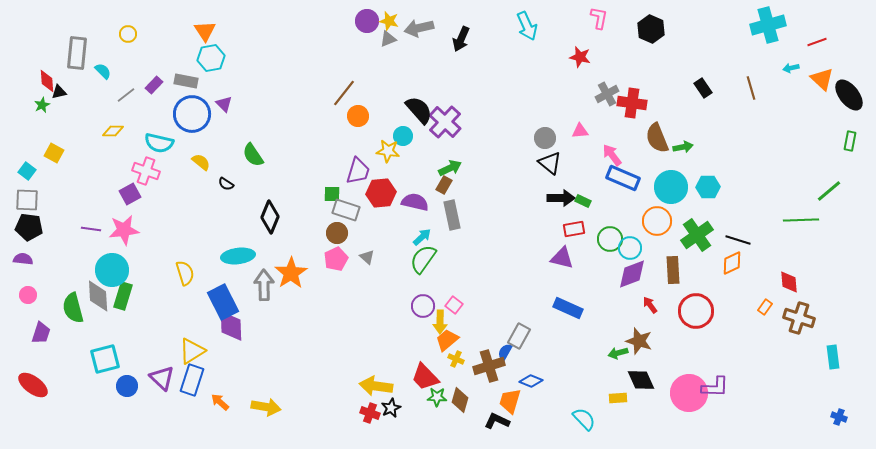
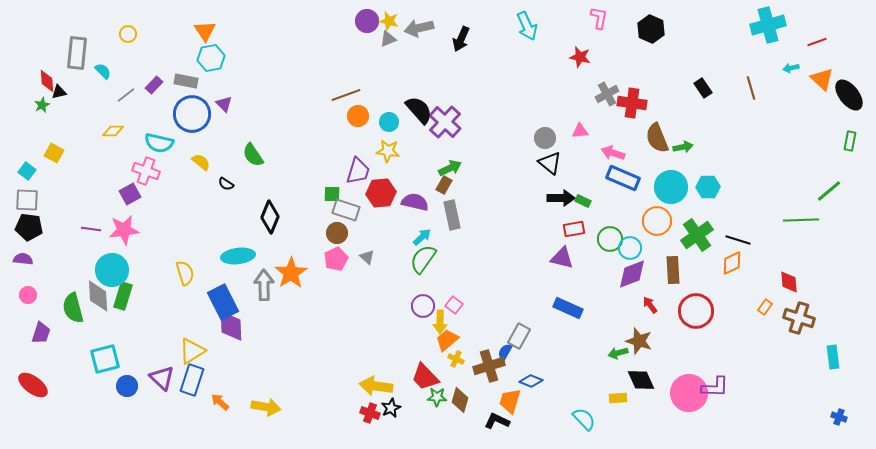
brown line at (344, 93): moved 2 px right, 2 px down; rotated 32 degrees clockwise
cyan circle at (403, 136): moved 14 px left, 14 px up
pink arrow at (612, 155): moved 1 px right, 2 px up; rotated 35 degrees counterclockwise
